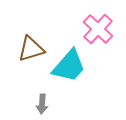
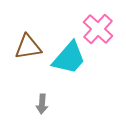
brown triangle: moved 3 px left, 2 px up; rotated 8 degrees clockwise
cyan trapezoid: moved 8 px up
